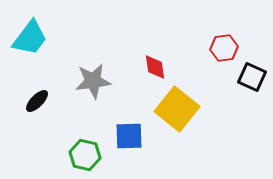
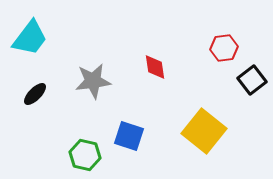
black square: moved 3 px down; rotated 28 degrees clockwise
black ellipse: moved 2 px left, 7 px up
yellow square: moved 27 px right, 22 px down
blue square: rotated 20 degrees clockwise
